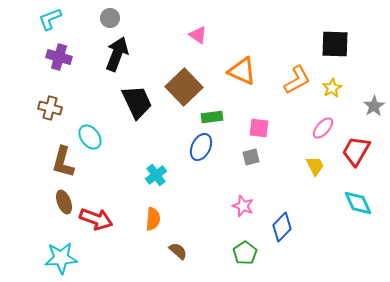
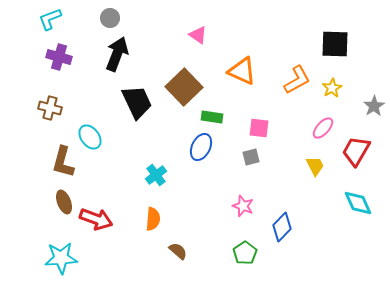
green rectangle: rotated 15 degrees clockwise
